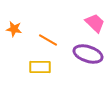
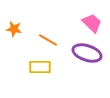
pink trapezoid: moved 3 px left
purple ellipse: moved 1 px left, 1 px up
